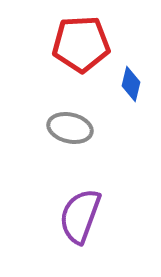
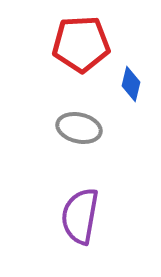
gray ellipse: moved 9 px right
purple semicircle: rotated 10 degrees counterclockwise
